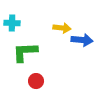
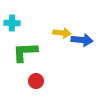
yellow arrow: moved 5 px down
